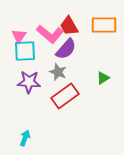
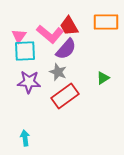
orange rectangle: moved 2 px right, 3 px up
cyan arrow: rotated 28 degrees counterclockwise
